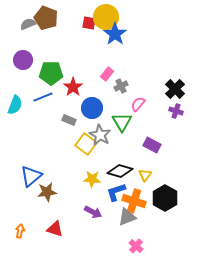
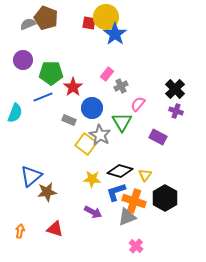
cyan semicircle: moved 8 px down
purple rectangle: moved 6 px right, 8 px up
